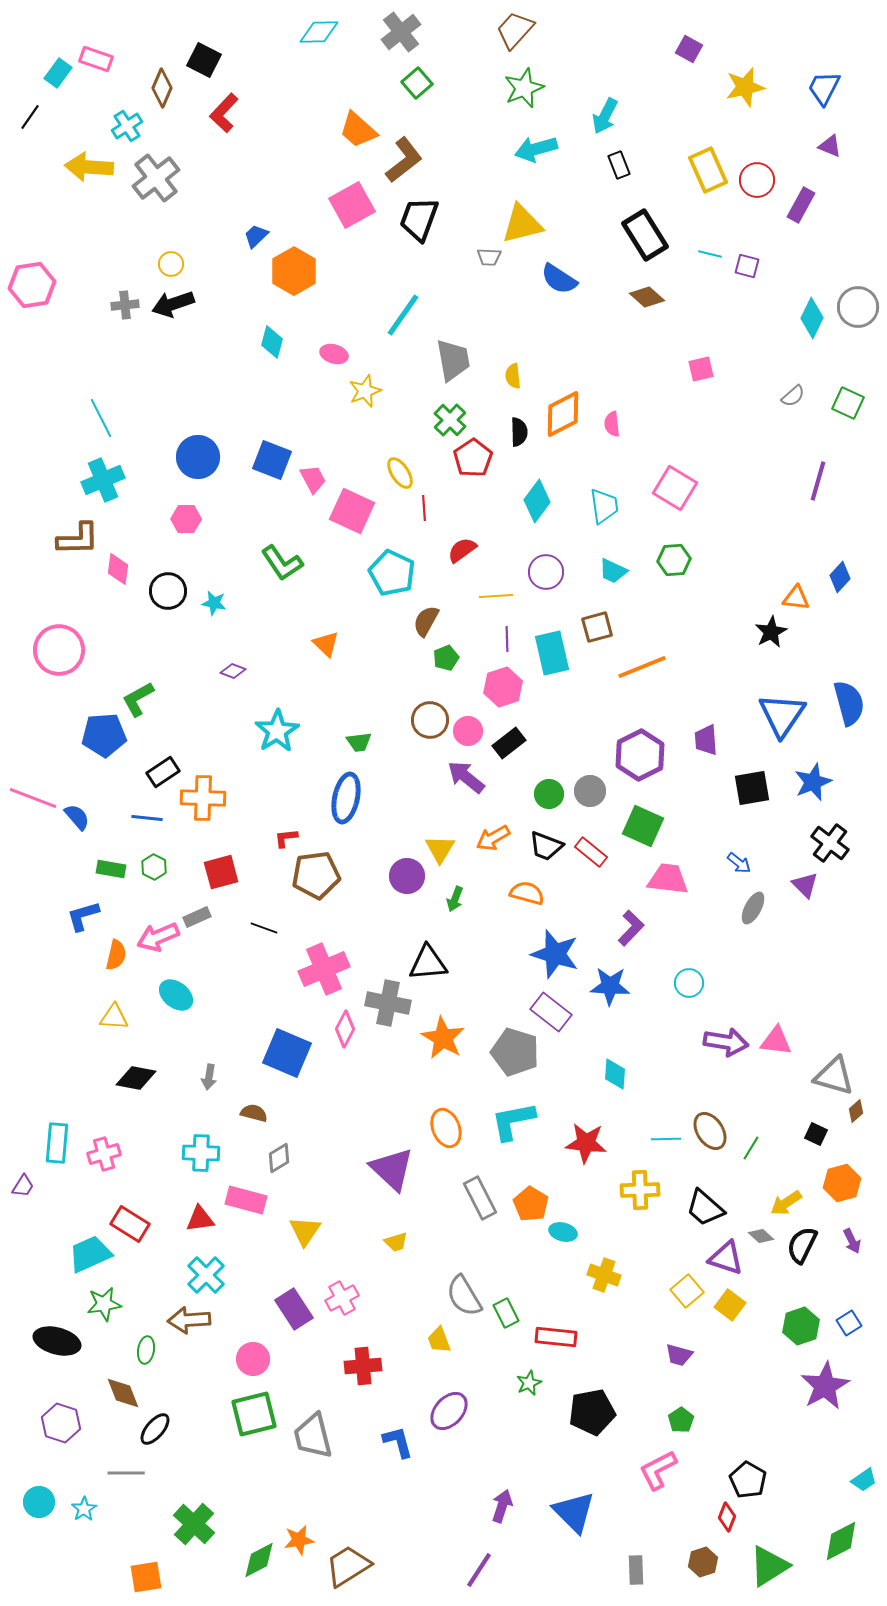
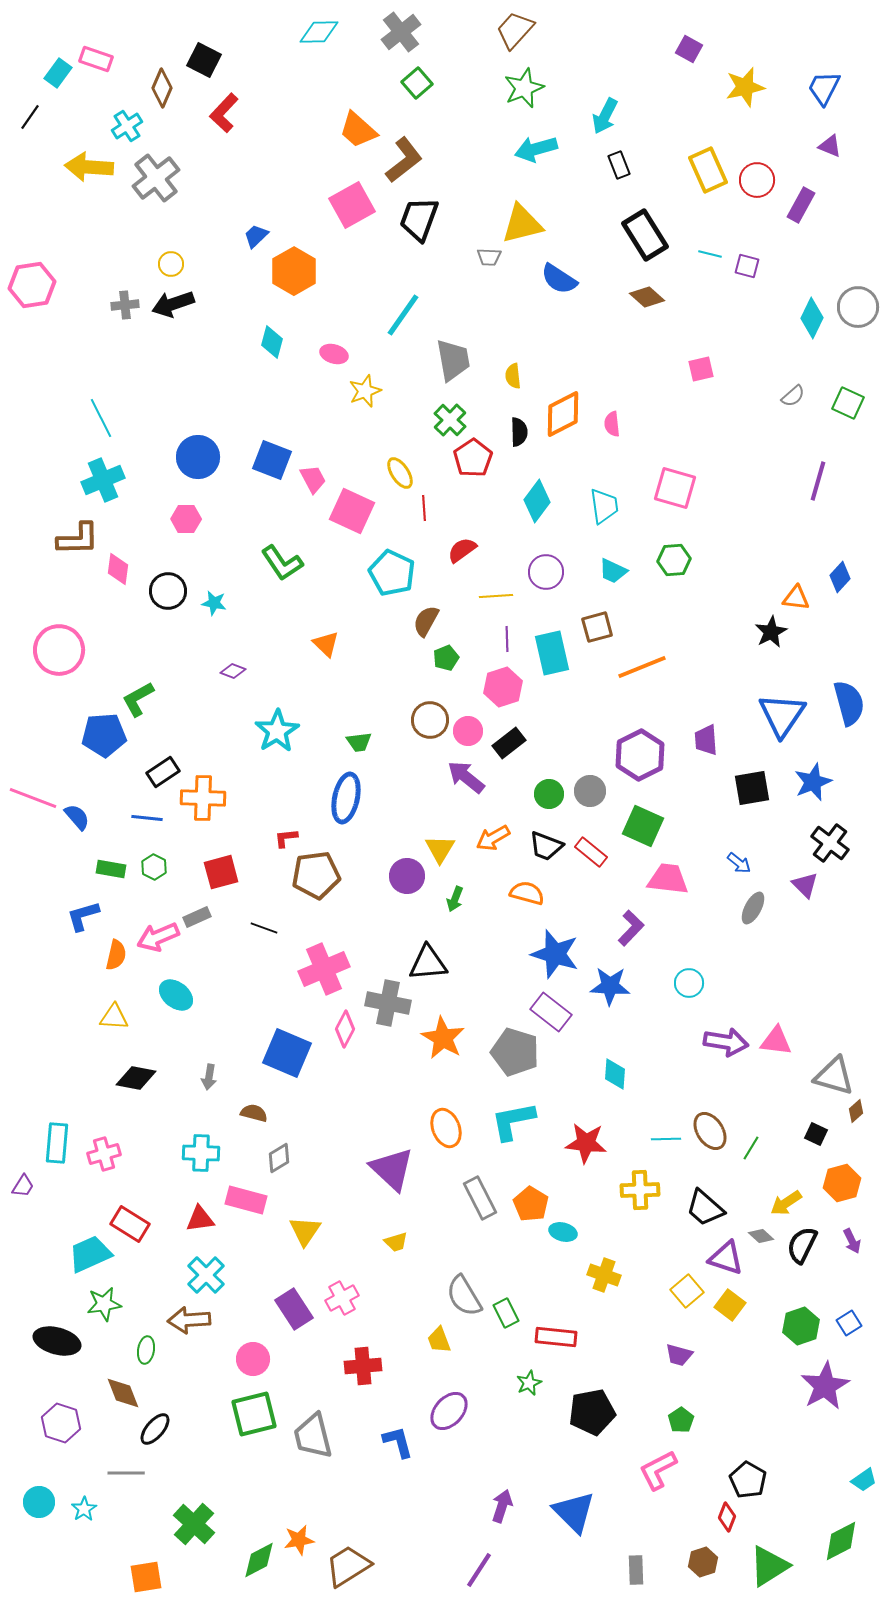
pink square at (675, 488): rotated 15 degrees counterclockwise
